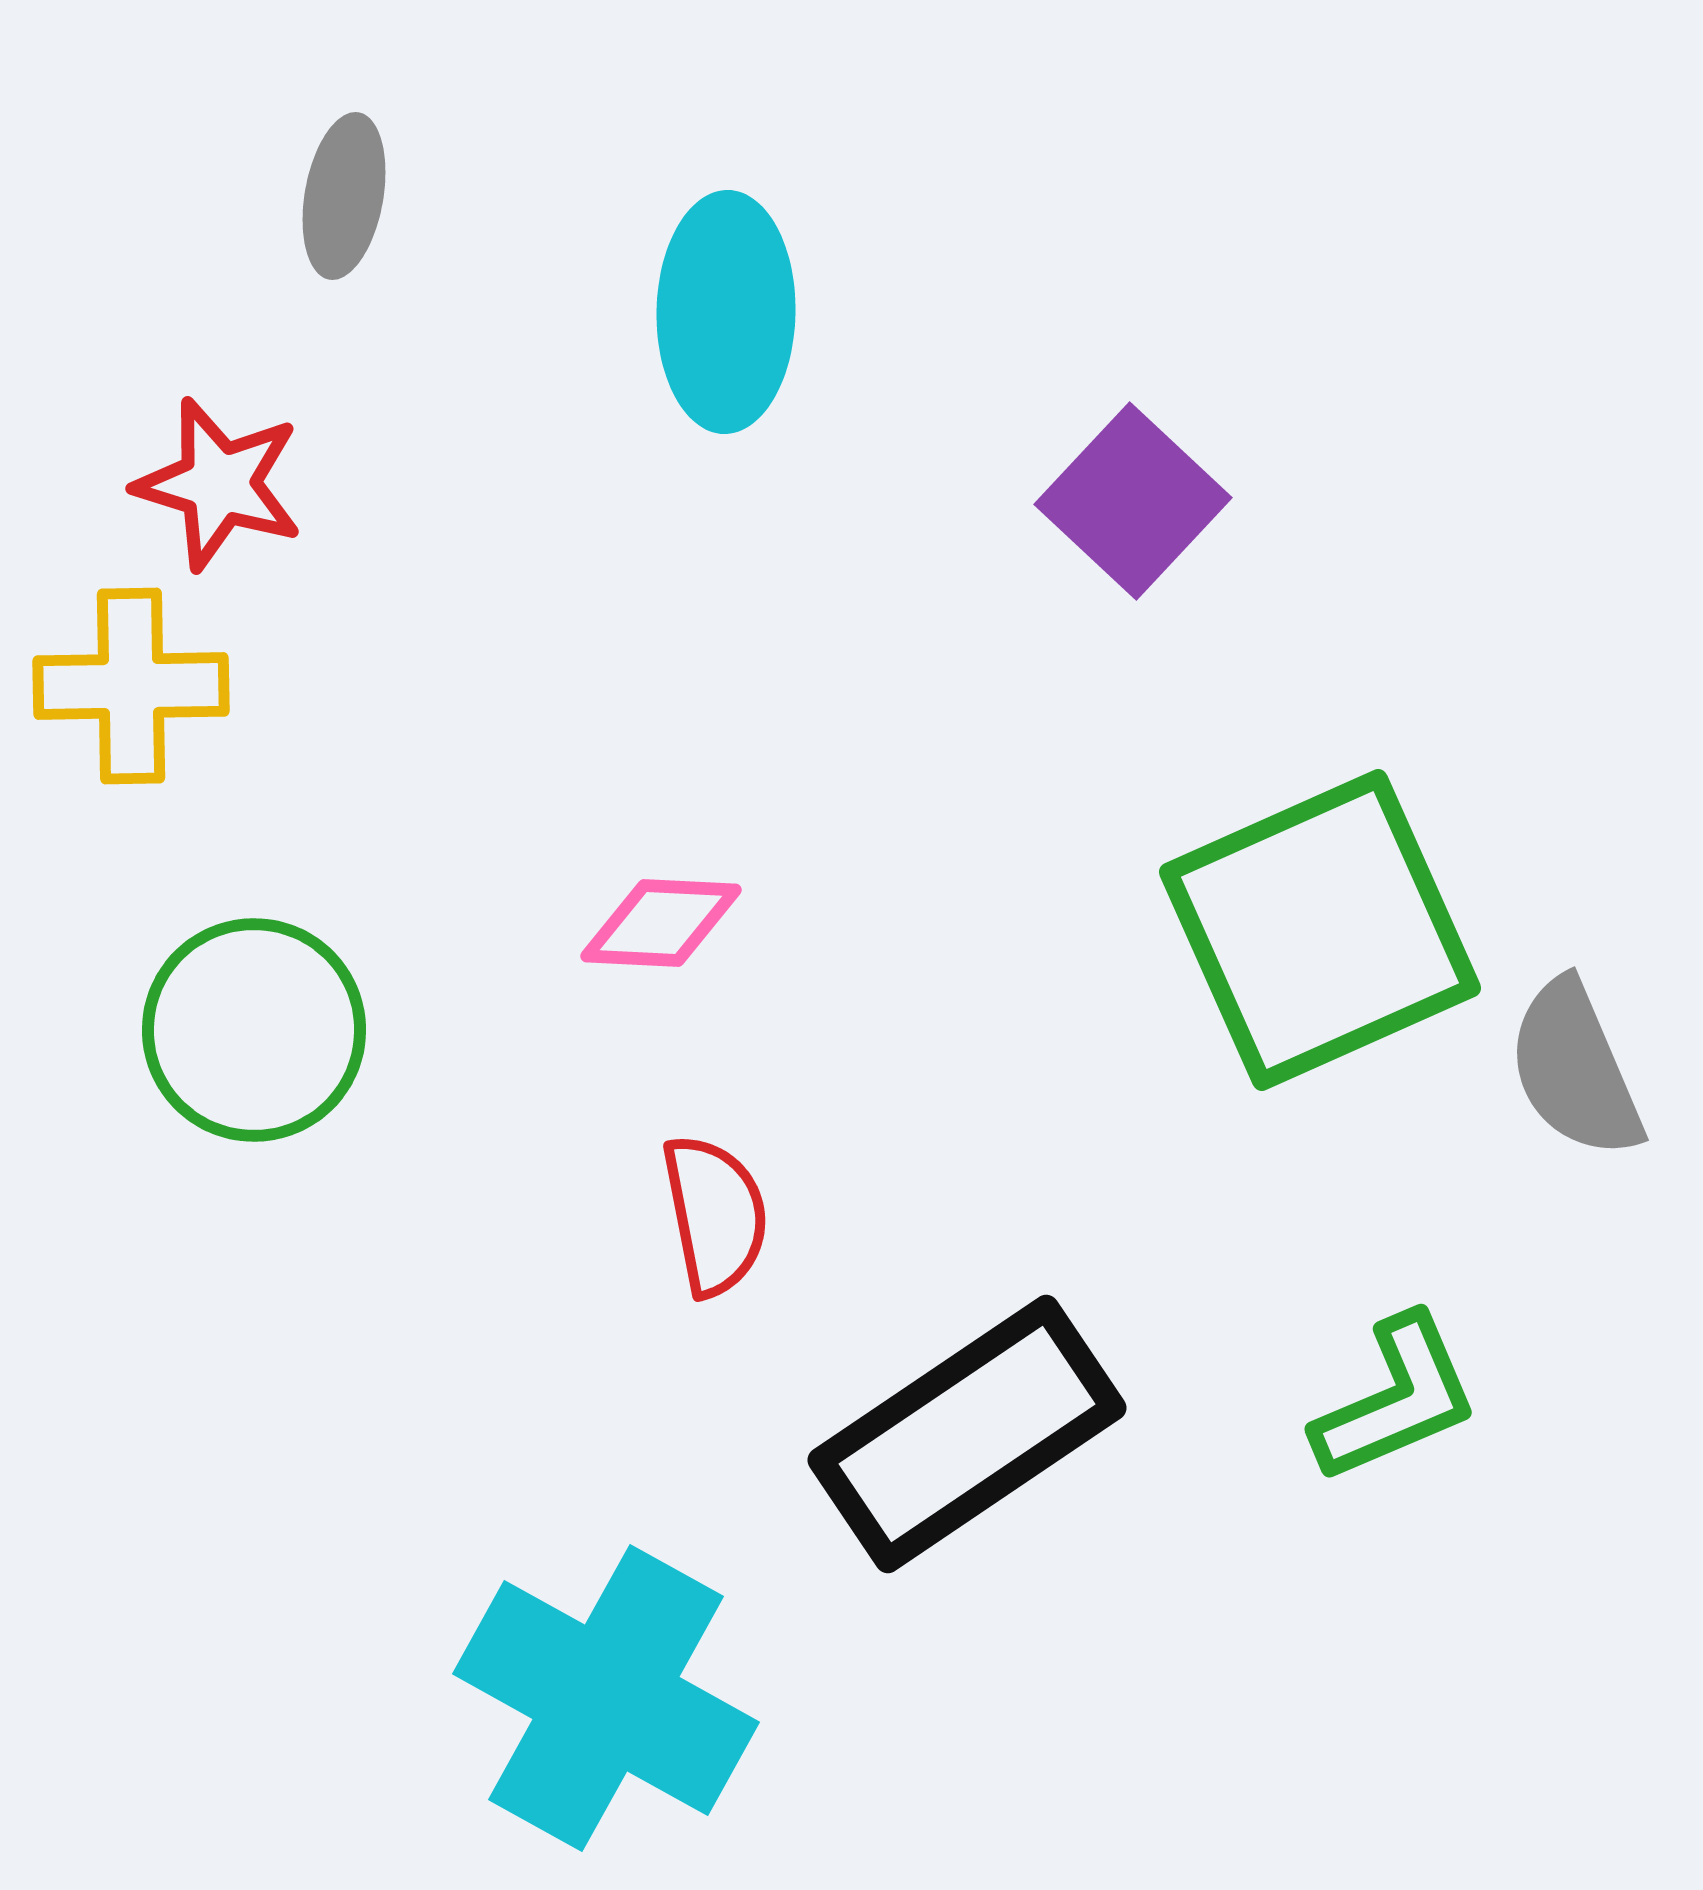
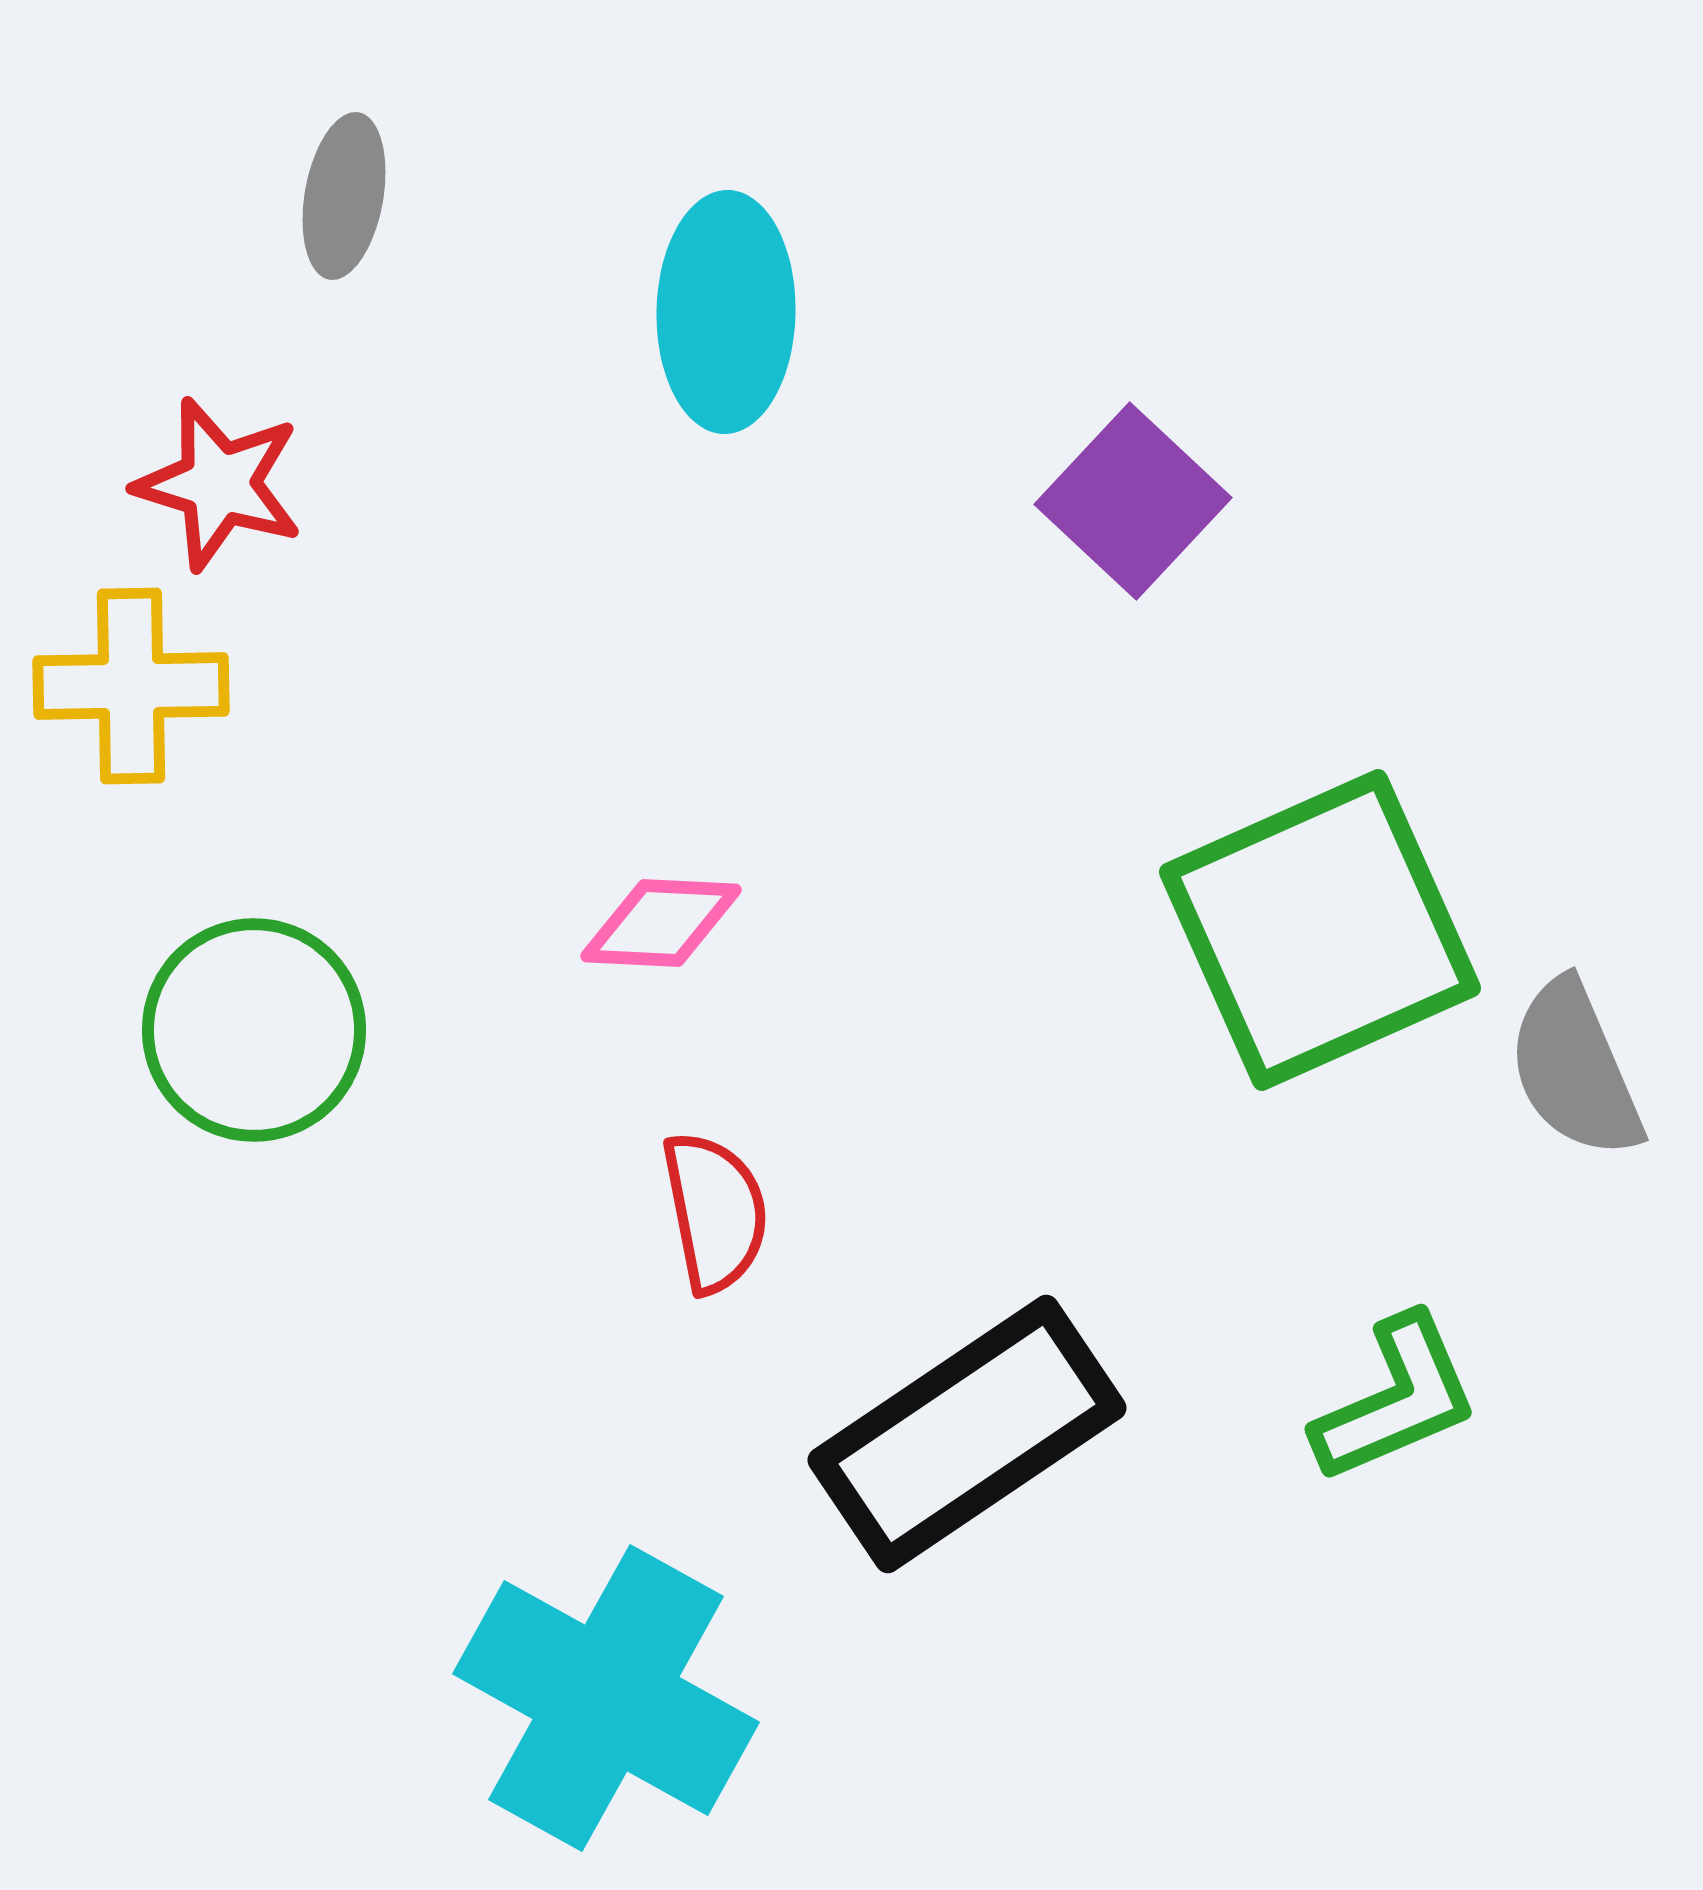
red semicircle: moved 3 px up
